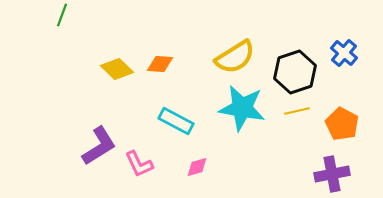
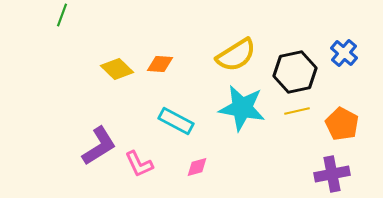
yellow semicircle: moved 1 px right, 2 px up
black hexagon: rotated 6 degrees clockwise
